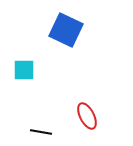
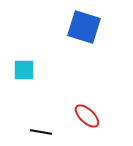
blue square: moved 18 px right, 3 px up; rotated 8 degrees counterclockwise
red ellipse: rotated 20 degrees counterclockwise
